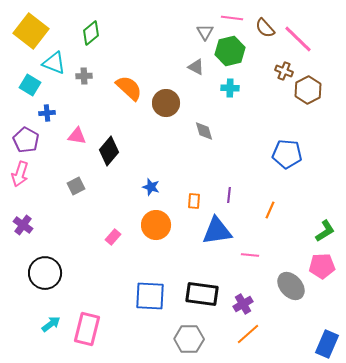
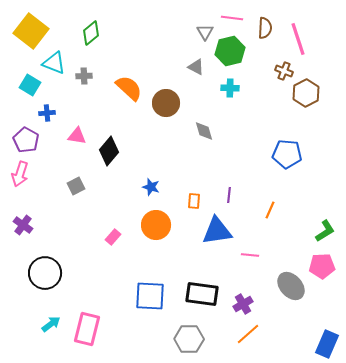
brown semicircle at (265, 28): rotated 135 degrees counterclockwise
pink line at (298, 39): rotated 28 degrees clockwise
brown hexagon at (308, 90): moved 2 px left, 3 px down
